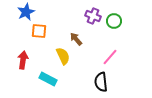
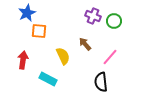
blue star: moved 1 px right, 1 px down
brown arrow: moved 9 px right, 5 px down
